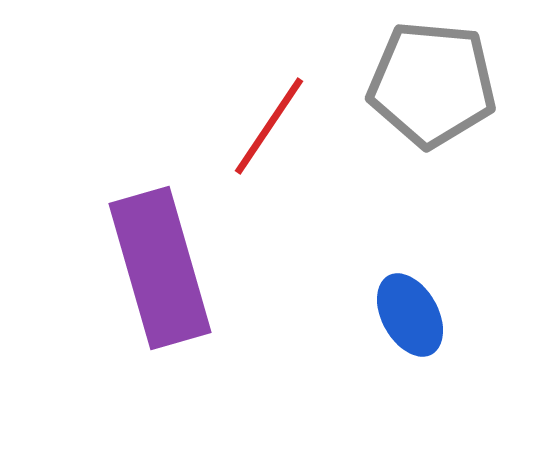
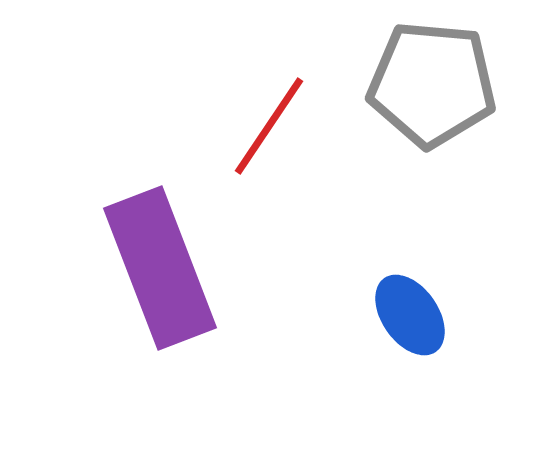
purple rectangle: rotated 5 degrees counterclockwise
blue ellipse: rotated 6 degrees counterclockwise
